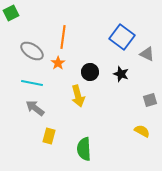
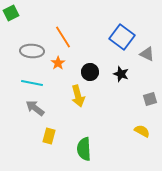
orange line: rotated 40 degrees counterclockwise
gray ellipse: rotated 30 degrees counterclockwise
gray square: moved 1 px up
